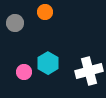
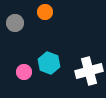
cyan hexagon: moved 1 px right; rotated 10 degrees counterclockwise
